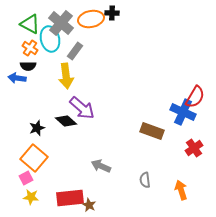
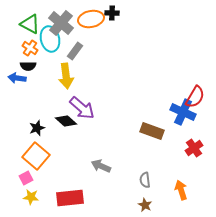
orange square: moved 2 px right, 2 px up
brown star: moved 56 px right
